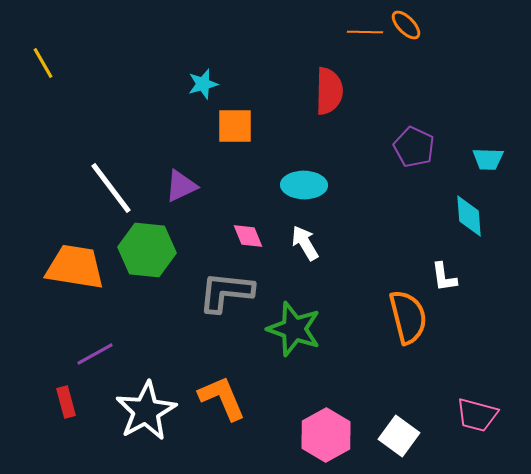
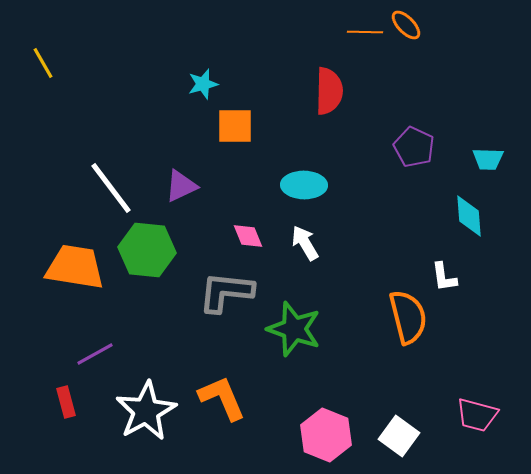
pink hexagon: rotated 9 degrees counterclockwise
